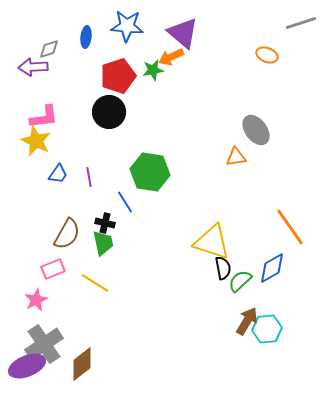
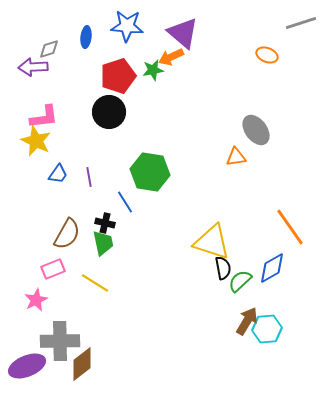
gray cross: moved 16 px right, 3 px up; rotated 33 degrees clockwise
